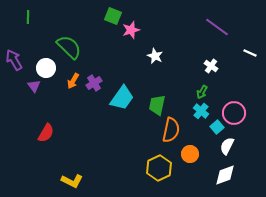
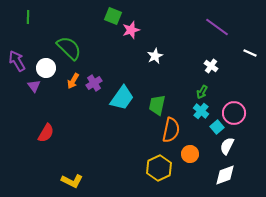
green semicircle: moved 1 px down
white star: rotated 21 degrees clockwise
purple arrow: moved 3 px right, 1 px down
